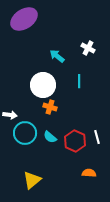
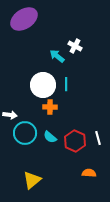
white cross: moved 13 px left, 2 px up
cyan line: moved 13 px left, 3 px down
orange cross: rotated 16 degrees counterclockwise
white line: moved 1 px right, 1 px down
